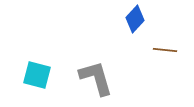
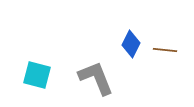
blue diamond: moved 4 px left, 25 px down; rotated 16 degrees counterclockwise
gray L-shape: rotated 6 degrees counterclockwise
